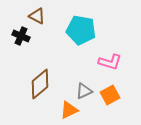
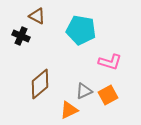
orange square: moved 2 px left
